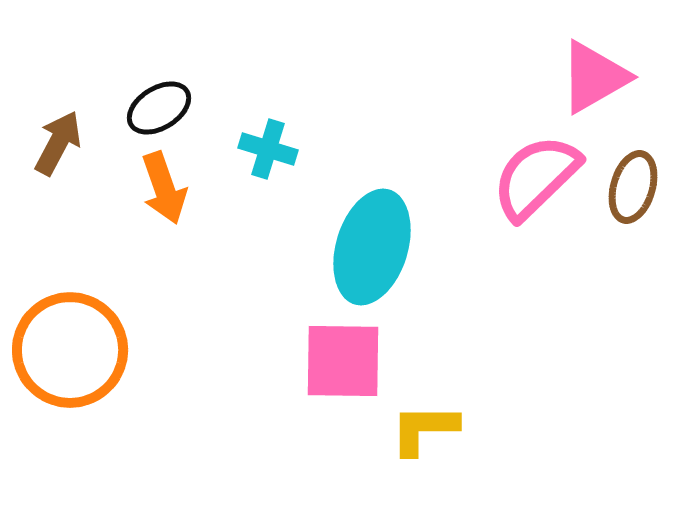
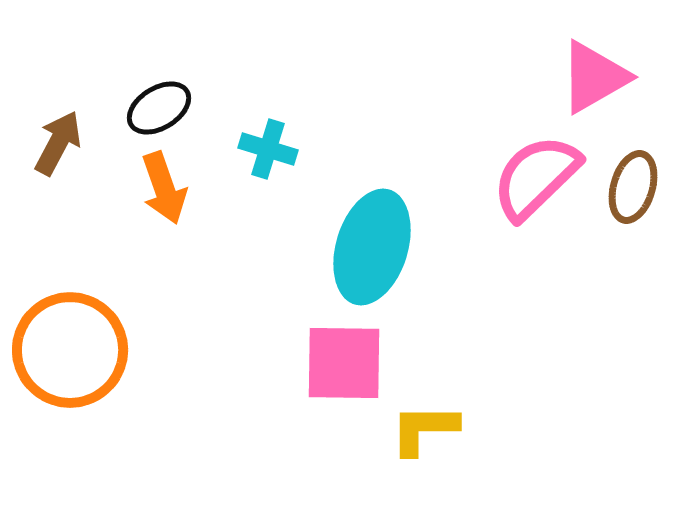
pink square: moved 1 px right, 2 px down
